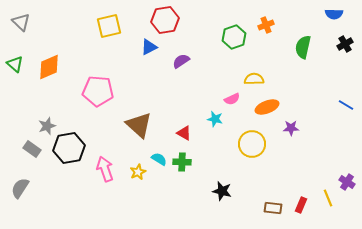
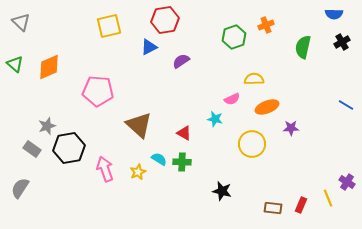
black cross: moved 3 px left, 2 px up
